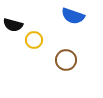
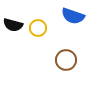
yellow circle: moved 4 px right, 12 px up
